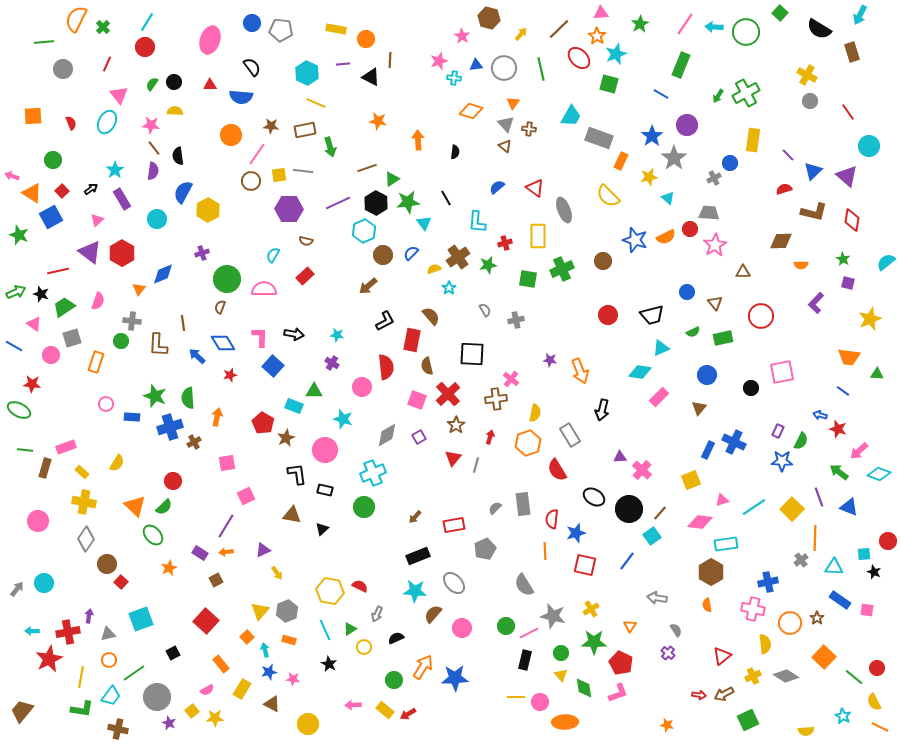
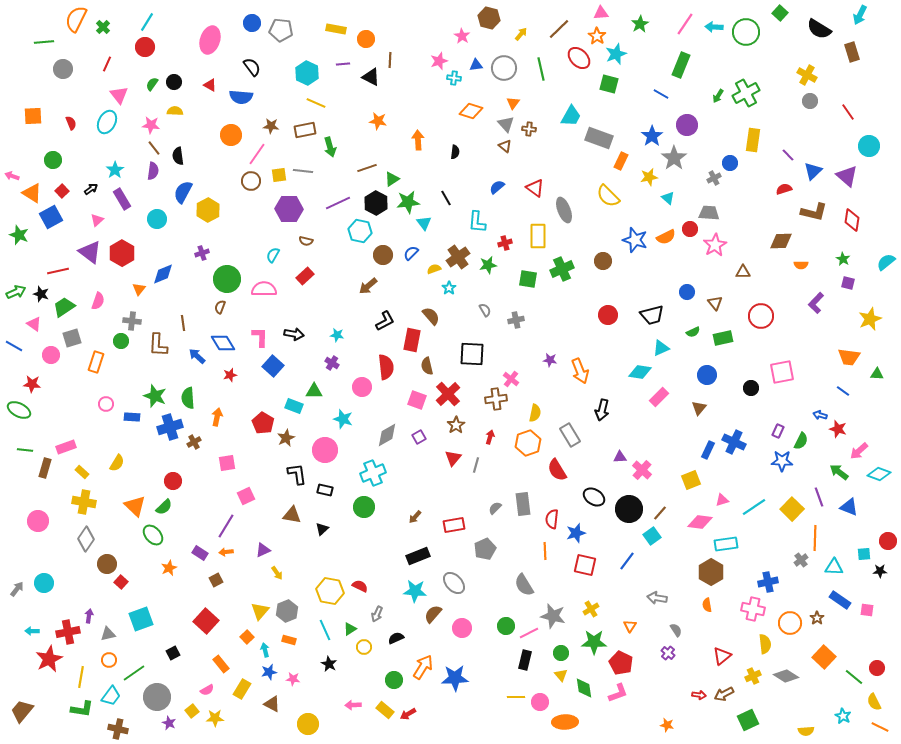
red triangle at (210, 85): rotated 32 degrees clockwise
cyan hexagon at (364, 231): moved 4 px left; rotated 25 degrees counterclockwise
black star at (874, 572): moved 6 px right, 1 px up; rotated 24 degrees counterclockwise
